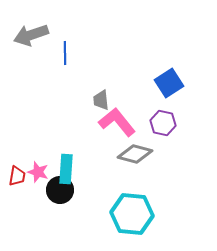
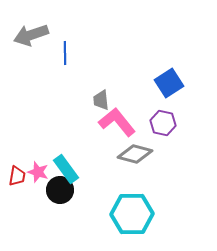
cyan rectangle: rotated 40 degrees counterclockwise
cyan hexagon: rotated 6 degrees counterclockwise
